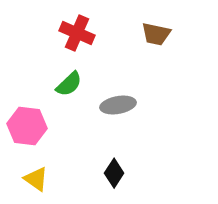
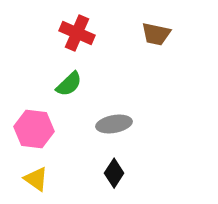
gray ellipse: moved 4 px left, 19 px down
pink hexagon: moved 7 px right, 3 px down
